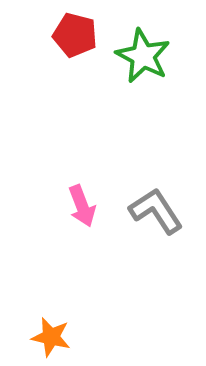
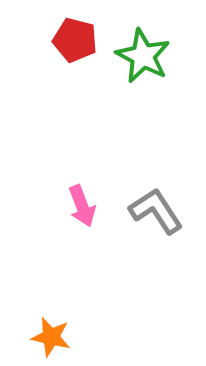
red pentagon: moved 5 px down
